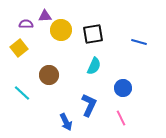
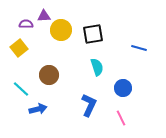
purple triangle: moved 1 px left
blue line: moved 6 px down
cyan semicircle: moved 3 px right, 1 px down; rotated 42 degrees counterclockwise
cyan line: moved 1 px left, 4 px up
blue arrow: moved 28 px left, 13 px up; rotated 78 degrees counterclockwise
